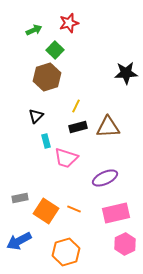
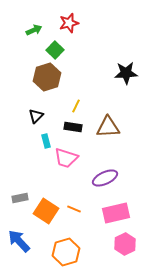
black rectangle: moved 5 px left; rotated 24 degrees clockwise
blue arrow: rotated 75 degrees clockwise
